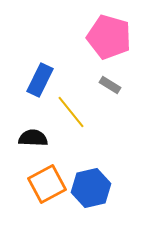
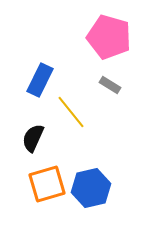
black semicircle: rotated 68 degrees counterclockwise
orange square: rotated 12 degrees clockwise
